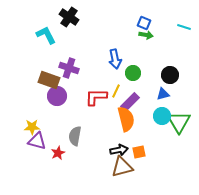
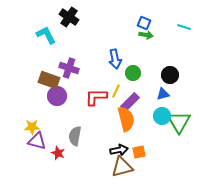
red star: rotated 24 degrees counterclockwise
